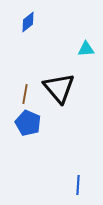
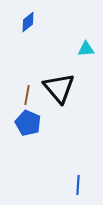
brown line: moved 2 px right, 1 px down
